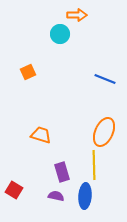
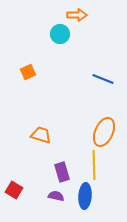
blue line: moved 2 px left
